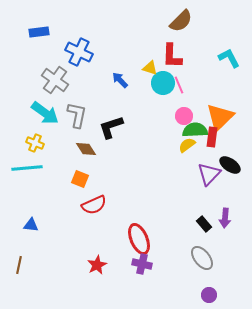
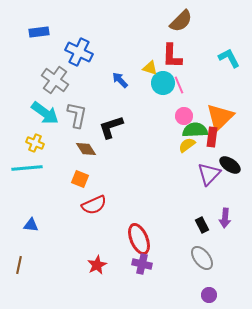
black rectangle: moved 2 px left, 1 px down; rotated 14 degrees clockwise
